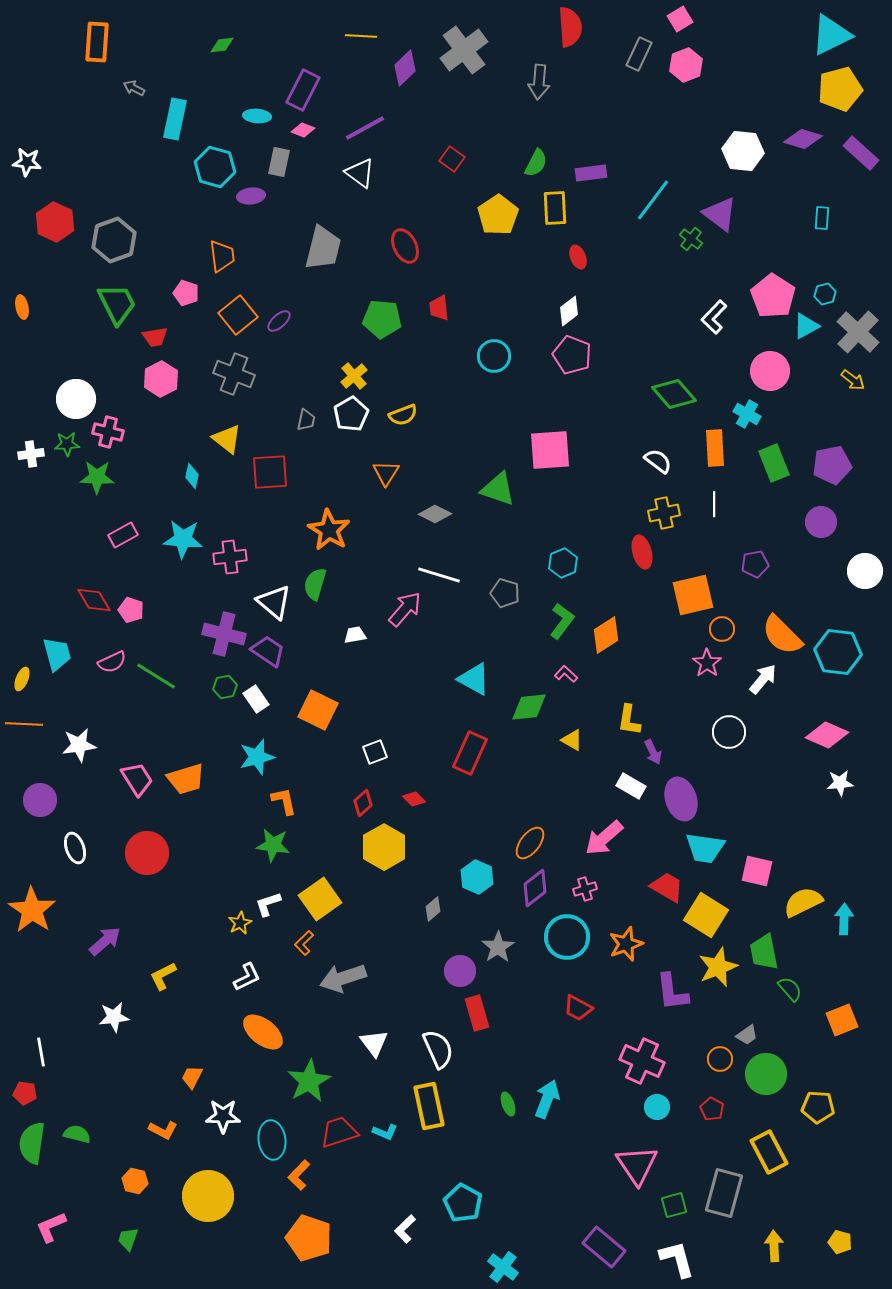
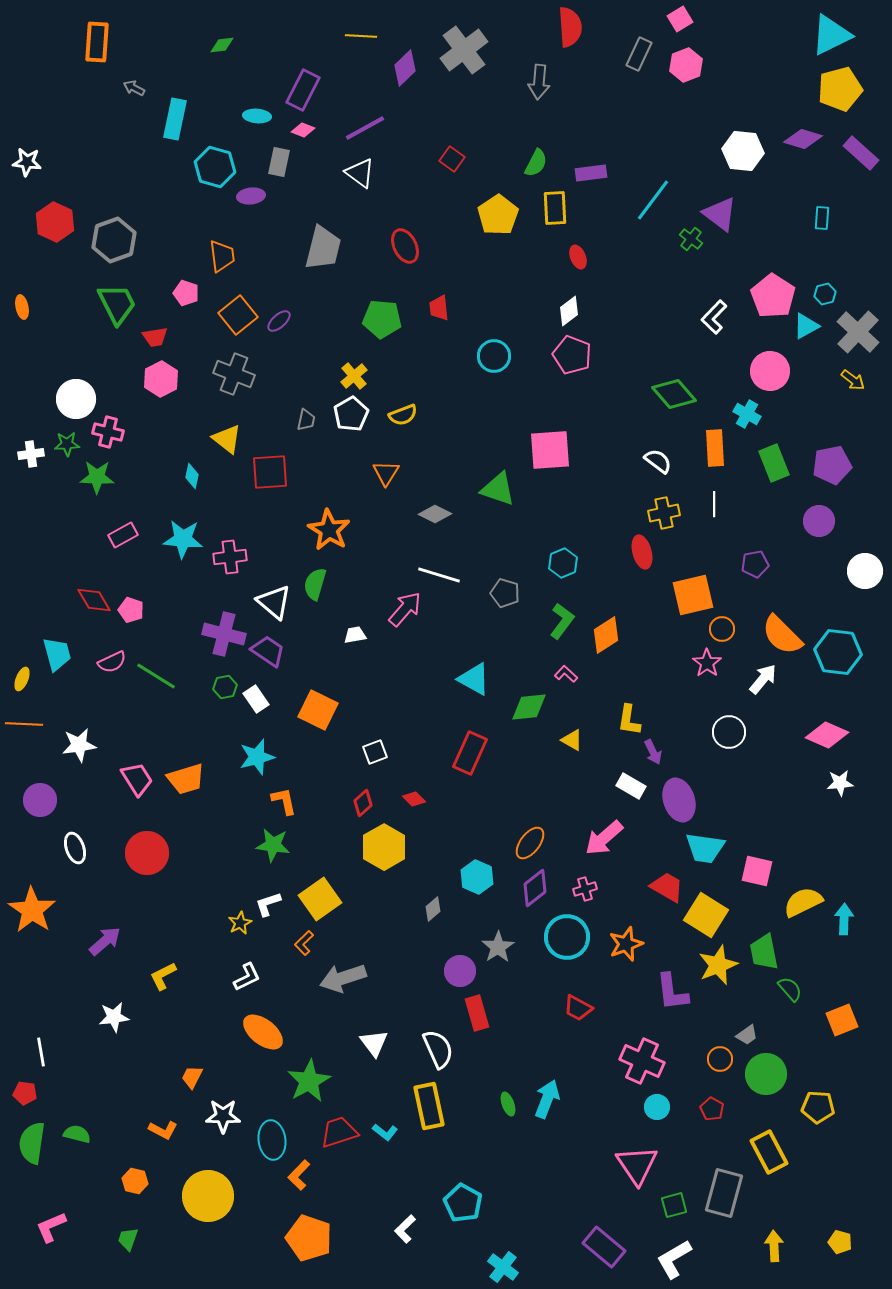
purple circle at (821, 522): moved 2 px left, 1 px up
purple ellipse at (681, 799): moved 2 px left, 1 px down
yellow star at (718, 967): moved 2 px up
cyan L-shape at (385, 1132): rotated 15 degrees clockwise
white L-shape at (677, 1259): moved 3 px left; rotated 105 degrees counterclockwise
